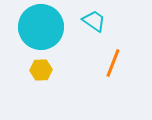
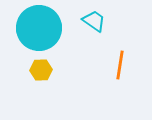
cyan circle: moved 2 px left, 1 px down
orange line: moved 7 px right, 2 px down; rotated 12 degrees counterclockwise
